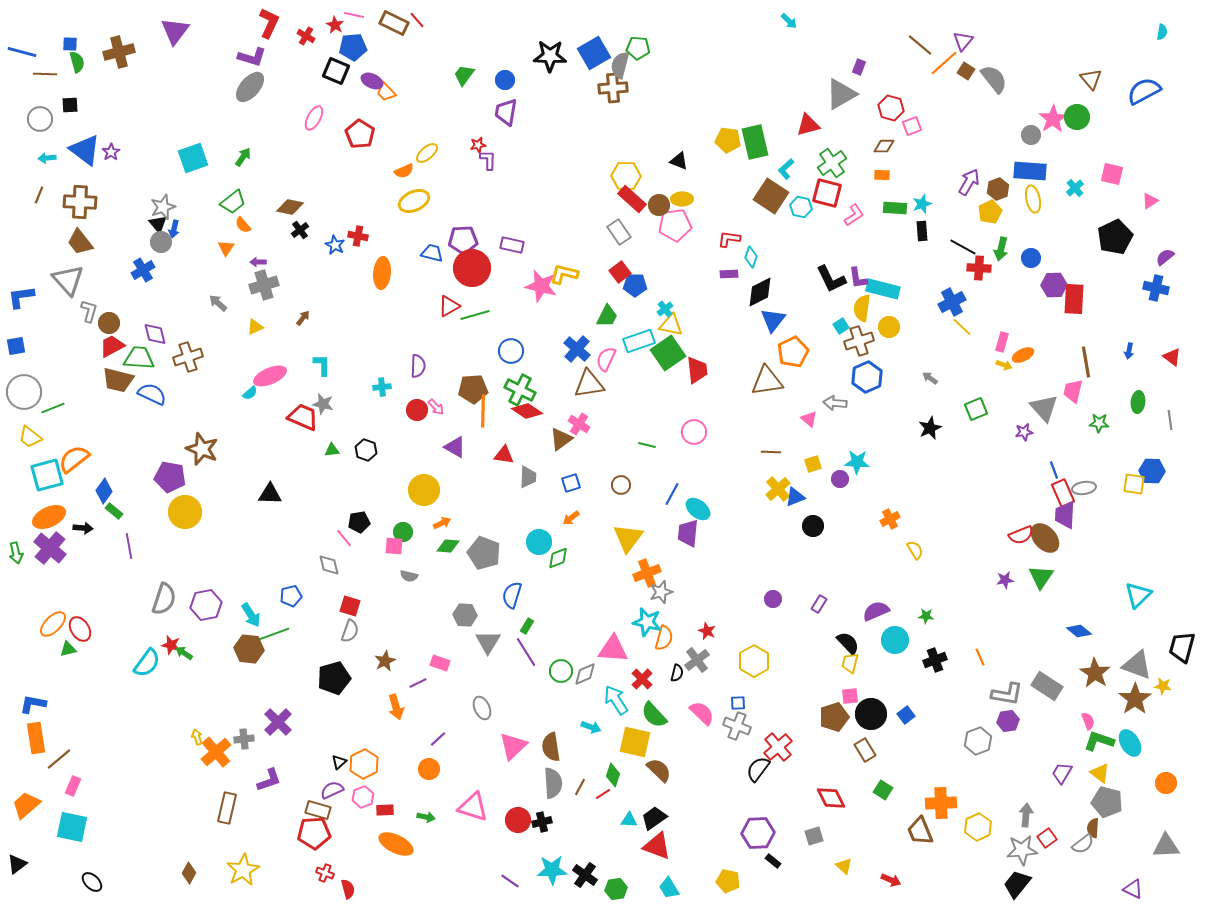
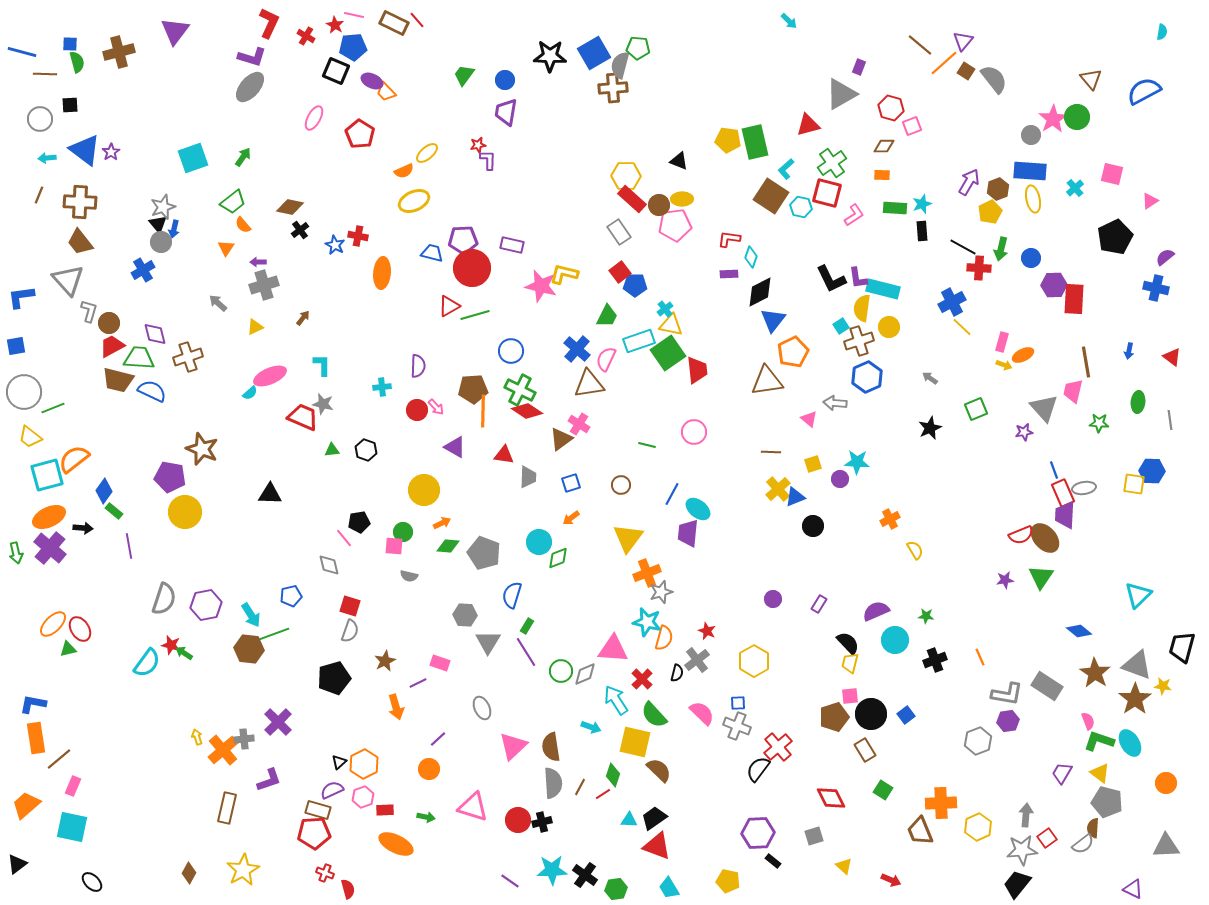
blue semicircle at (152, 394): moved 3 px up
orange cross at (216, 752): moved 7 px right, 2 px up
